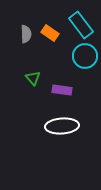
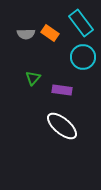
cyan rectangle: moved 2 px up
gray semicircle: rotated 90 degrees clockwise
cyan circle: moved 2 px left, 1 px down
green triangle: rotated 21 degrees clockwise
white ellipse: rotated 44 degrees clockwise
